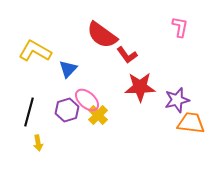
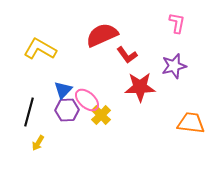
pink L-shape: moved 3 px left, 4 px up
red semicircle: rotated 120 degrees clockwise
yellow L-shape: moved 5 px right, 2 px up
blue triangle: moved 5 px left, 21 px down
purple star: moved 3 px left, 34 px up
purple hexagon: rotated 15 degrees clockwise
yellow cross: moved 3 px right
yellow arrow: rotated 42 degrees clockwise
